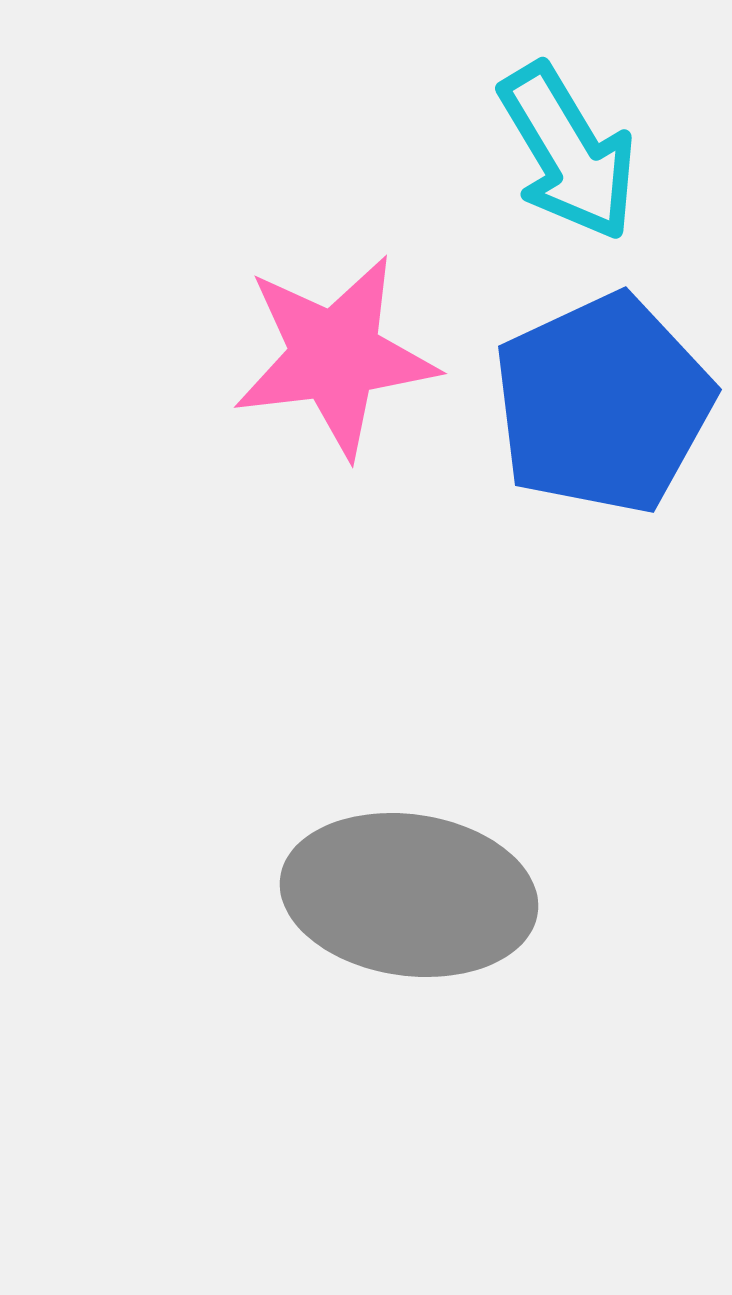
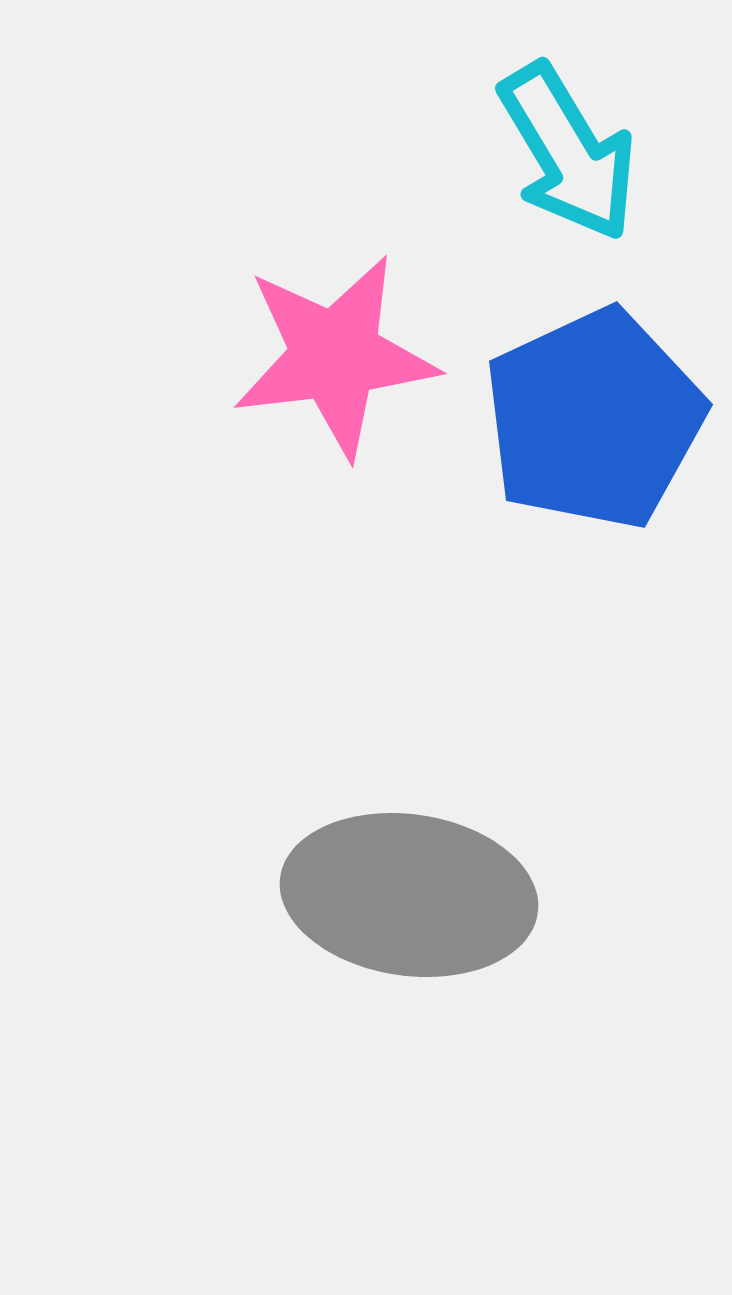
blue pentagon: moved 9 px left, 15 px down
